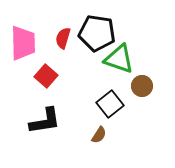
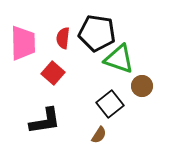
red semicircle: rotated 10 degrees counterclockwise
red square: moved 7 px right, 3 px up
